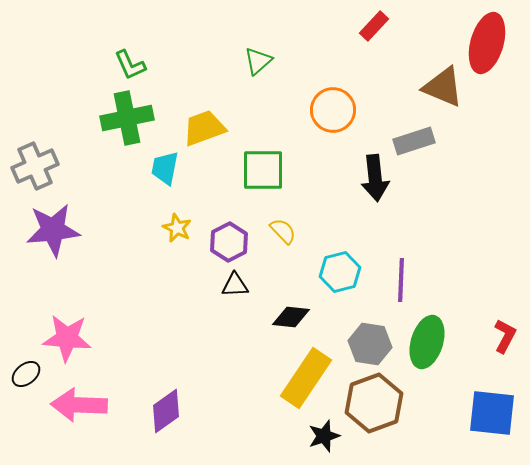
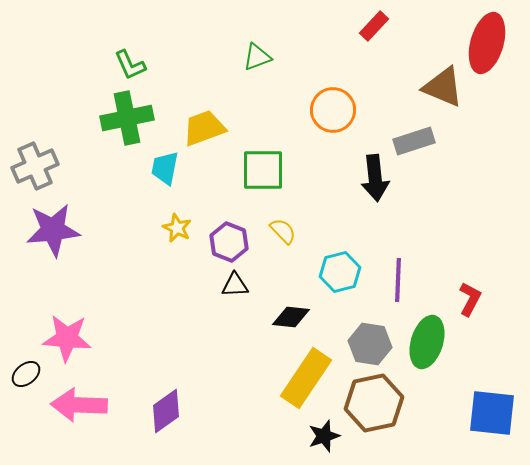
green triangle: moved 1 px left, 4 px up; rotated 20 degrees clockwise
purple hexagon: rotated 12 degrees counterclockwise
purple line: moved 3 px left
red L-shape: moved 35 px left, 37 px up
brown hexagon: rotated 8 degrees clockwise
